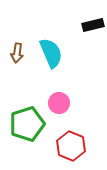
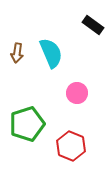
black rectangle: rotated 50 degrees clockwise
pink circle: moved 18 px right, 10 px up
